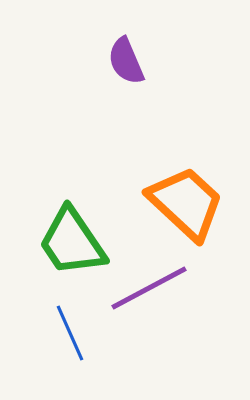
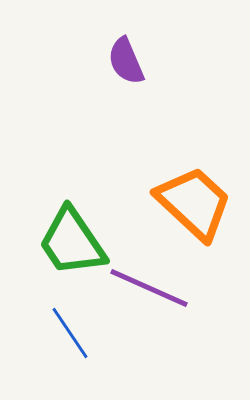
orange trapezoid: moved 8 px right
purple line: rotated 52 degrees clockwise
blue line: rotated 10 degrees counterclockwise
